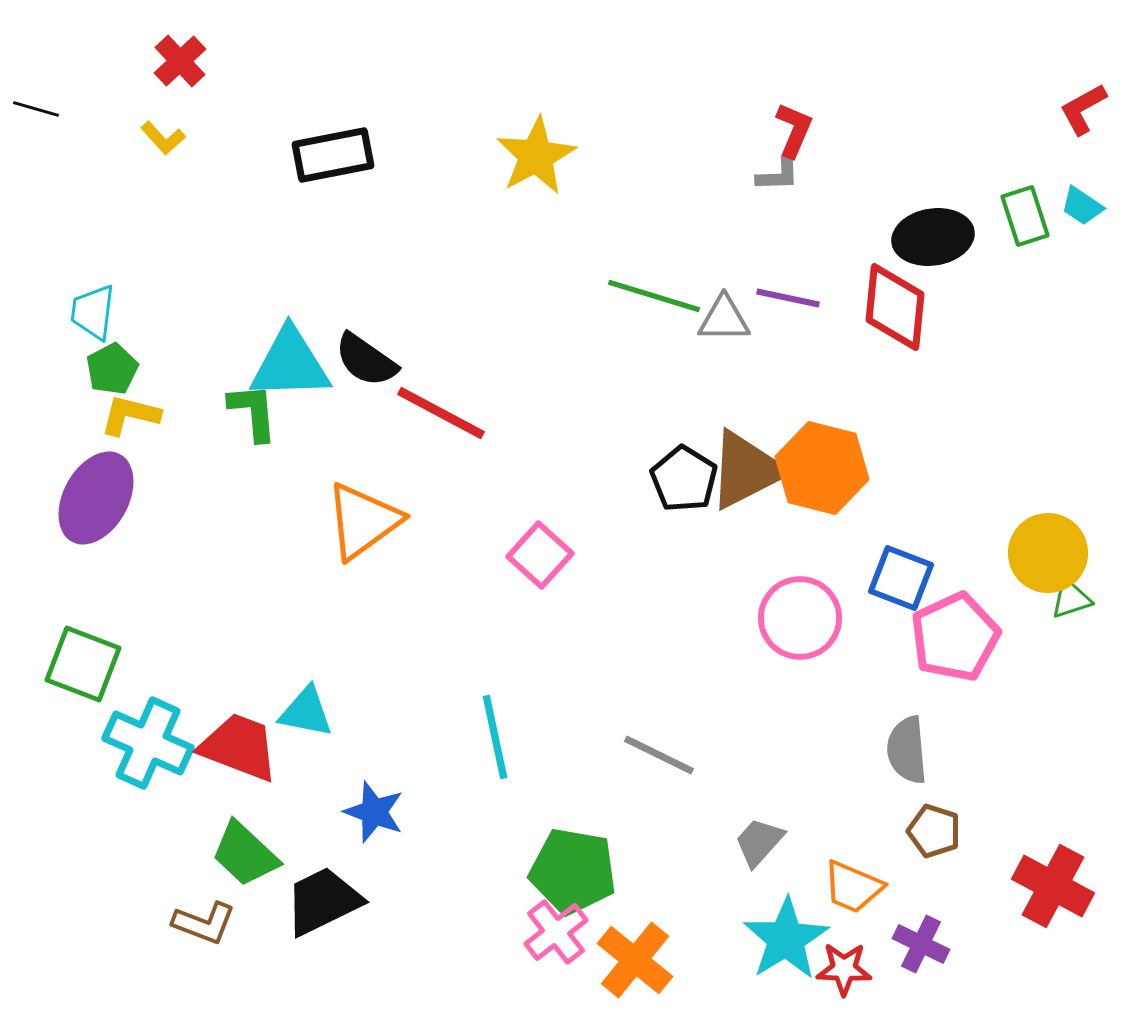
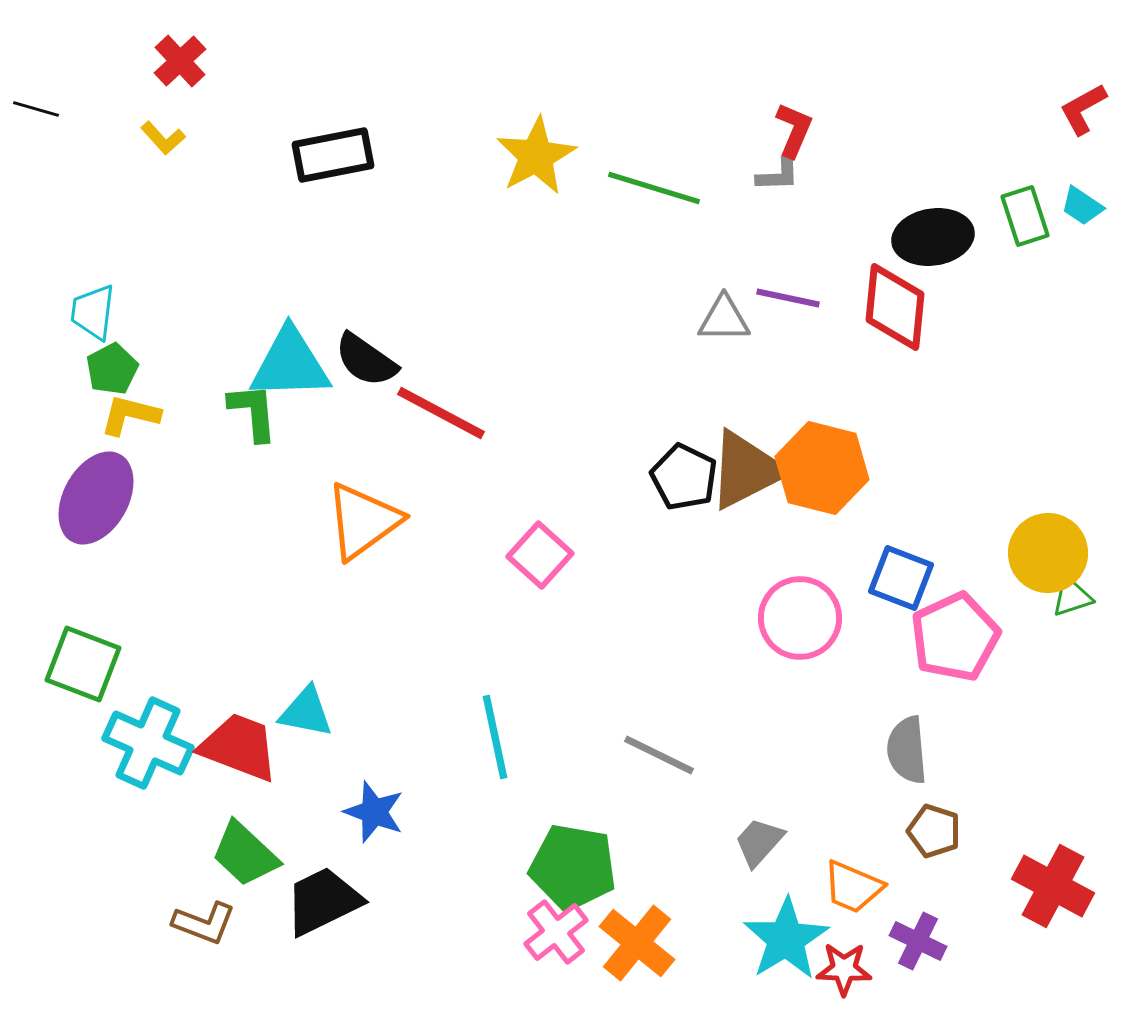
green line at (654, 296): moved 108 px up
black pentagon at (684, 479): moved 2 px up; rotated 6 degrees counterclockwise
green triangle at (1071, 599): moved 1 px right, 2 px up
green pentagon at (573, 871): moved 4 px up
purple cross at (921, 944): moved 3 px left, 3 px up
orange cross at (635, 960): moved 2 px right, 17 px up
